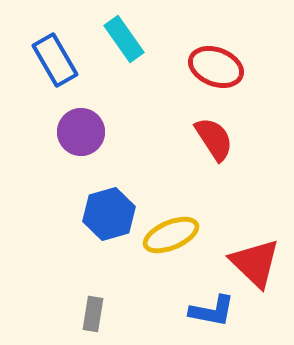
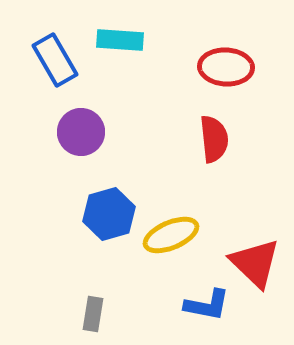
cyan rectangle: moved 4 px left, 1 px down; rotated 51 degrees counterclockwise
red ellipse: moved 10 px right; rotated 18 degrees counterclockwise
red semicircle: rotated 27 degrees clockwise
blue L-shape: moved 5 px left, 6 px up
